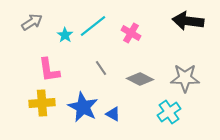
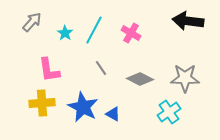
gray arrow: rotated 15 degrees counterclockwise
cyan line: moved 1 px right, 4 px down; rotated 24 degrees counterclockwise
cyan star: moved 2 px up
